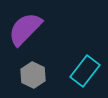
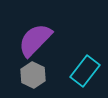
purple semicircle: moved 10 px right, 11 px down
